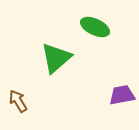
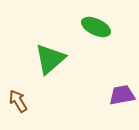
green ellipse: moved 1 px right
green triangle: moved 6 px left, 1 px down
